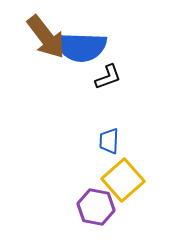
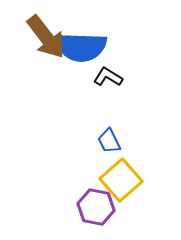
black L-shape: rotated 128 degrees counterclockwise
blue trapezoid: rotated 28 degrees counterclockwise
yellow square: moved 2 px left
